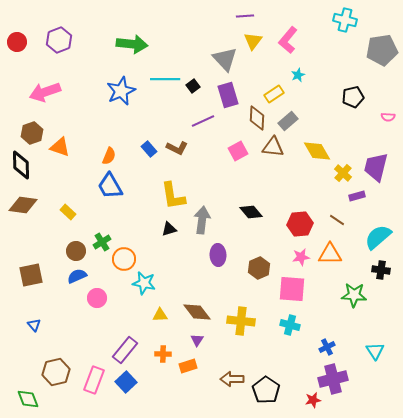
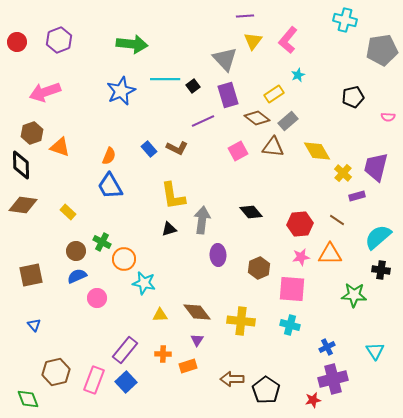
brown diamond at (257, 118): rotated 55 degrees counterclockwise
green cross at (102, 242): rotated 30 degrees counterclockwise
